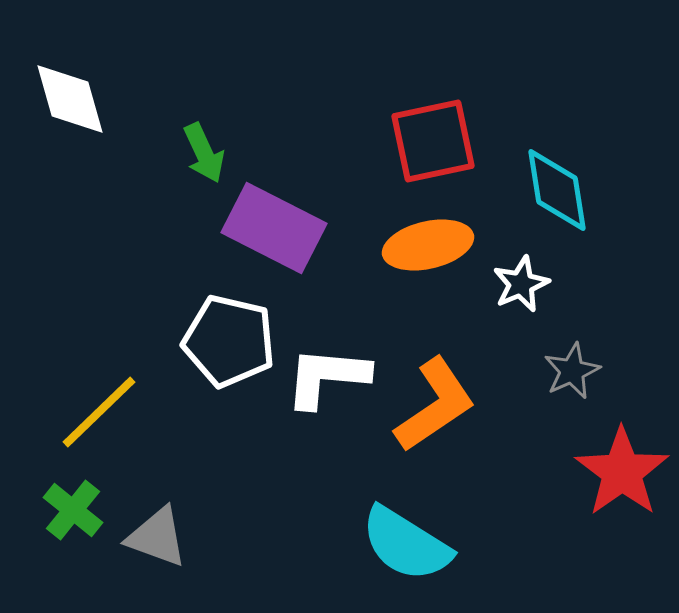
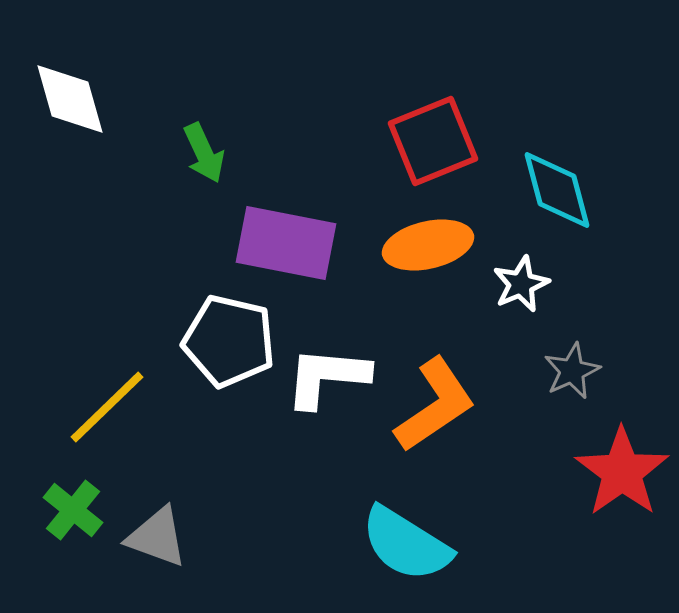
red square: rotated 10 degrees counterclockwise
cyan diamond: rotated 6 degrees counterclockwise
purple rectangle: moved 12 px right, 15 px down; rotated 16 degrees counterclockwise
yellow line: moved 8 px right, 5 px up
